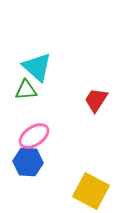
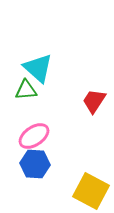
cyan triangle: moved 1 px right, 1 px down
red trapezoid: moved 2 px left, 1 px down
blue hexagon: moved 7 px right, 2 px down
